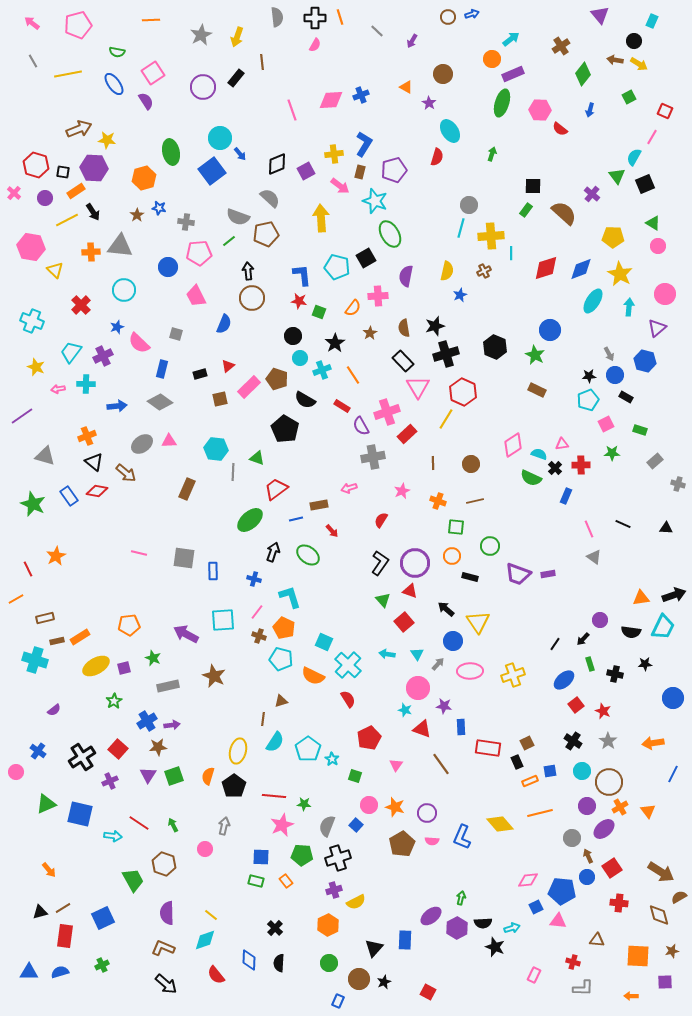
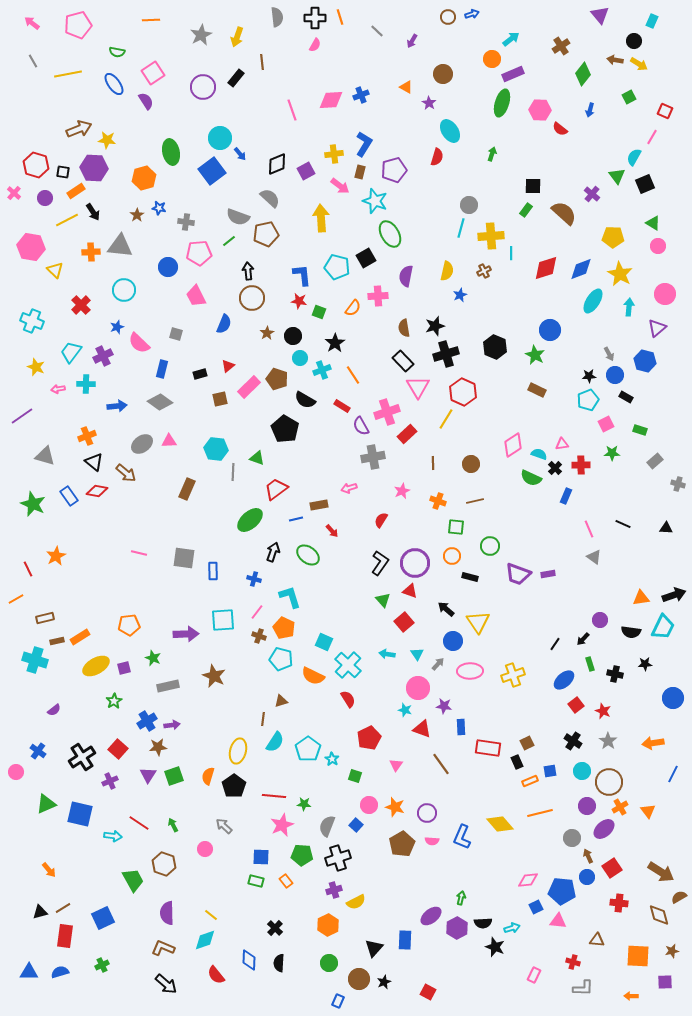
brown star at (370, 333): moved 103 px left
purple arrow at (186, 634): rotated 150 degrees clockwise
gray arrow at (224, 826): rotated 60 degrees counterclockwise
